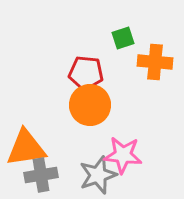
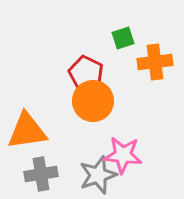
orange cross: rotated 12 degrees counterclockwise
red pentagon: rotated 20 degrees clockwise
orange circle: moved 3 px right, 4 px up
orange triangle: moved 1 px right, 17 px up
gray cross: moved 1 px up
